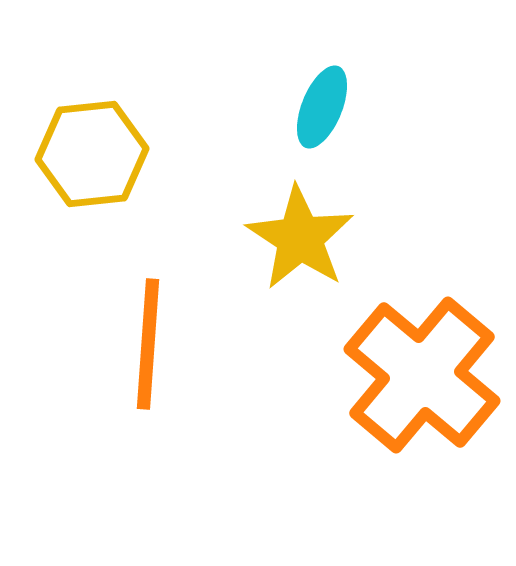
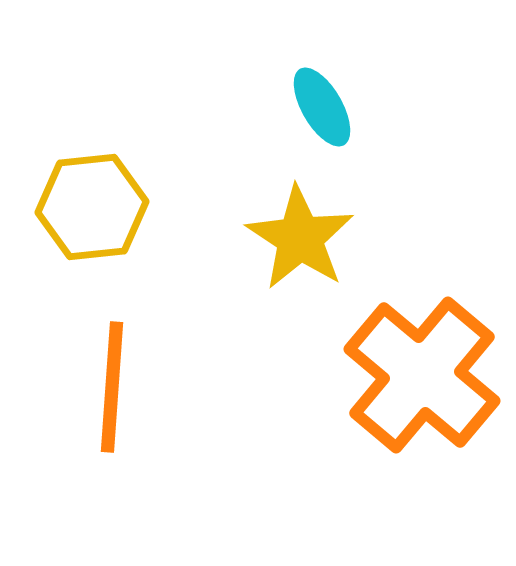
cyan ellipse: rotated 52 degrees counterclockwise
yellow hexagon: moved 53 px down
orange line: moved 36 px left, 43 px down
